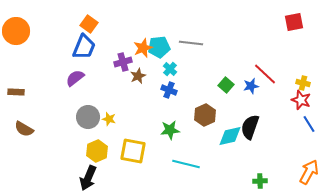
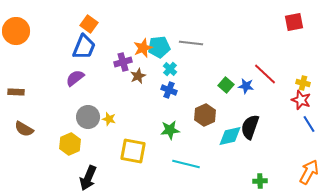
blue star: moved 5 px left; rotated 21 degrees clockwise
yellow hexagon: moved 27 px left, 7 px up
